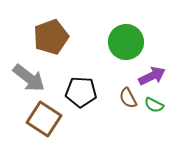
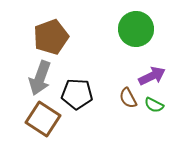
green circle: moved 10 px right, 13 px up
gray arrow: moved 11 px right; rotated 72 degrees clockwise
black pentagon: moved 4 px left, 2 px down
brown square: moved 1 px left
